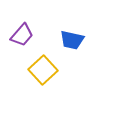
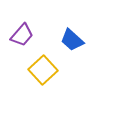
blue trapezoid: rotated 30 degrees clockwise
